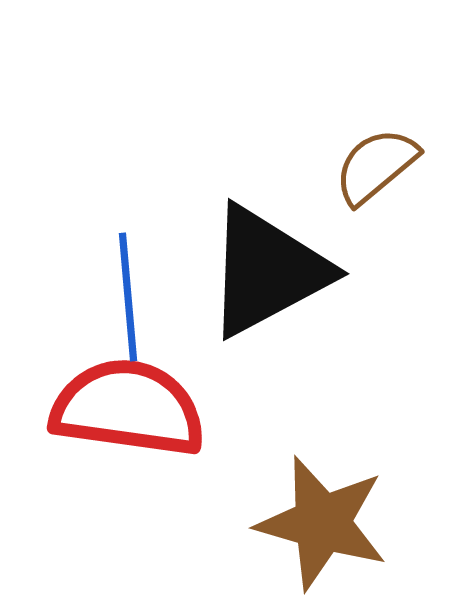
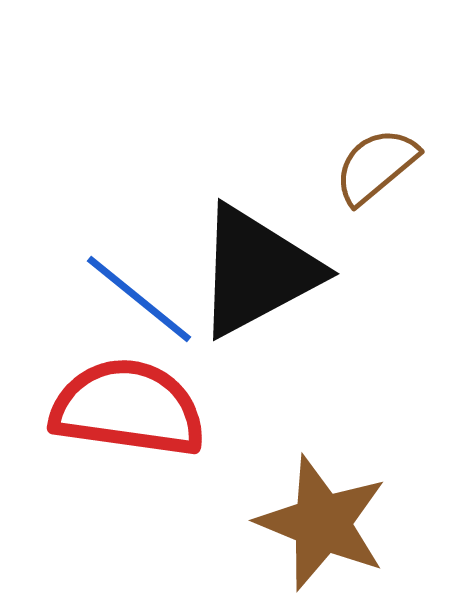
black triangle: moved 10 px left
blue line: moved 11 px right, 2 px down; rotated 46 degrees counterclockwise
brown star: rotated 6 degrees clockwise
